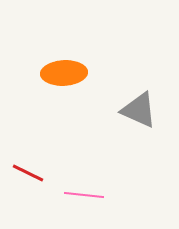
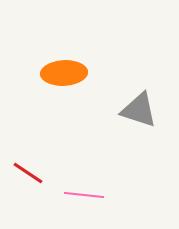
gray triangle: rotated 6 degrees counterclockwise
red line: rotated 8 degrees clockwise
